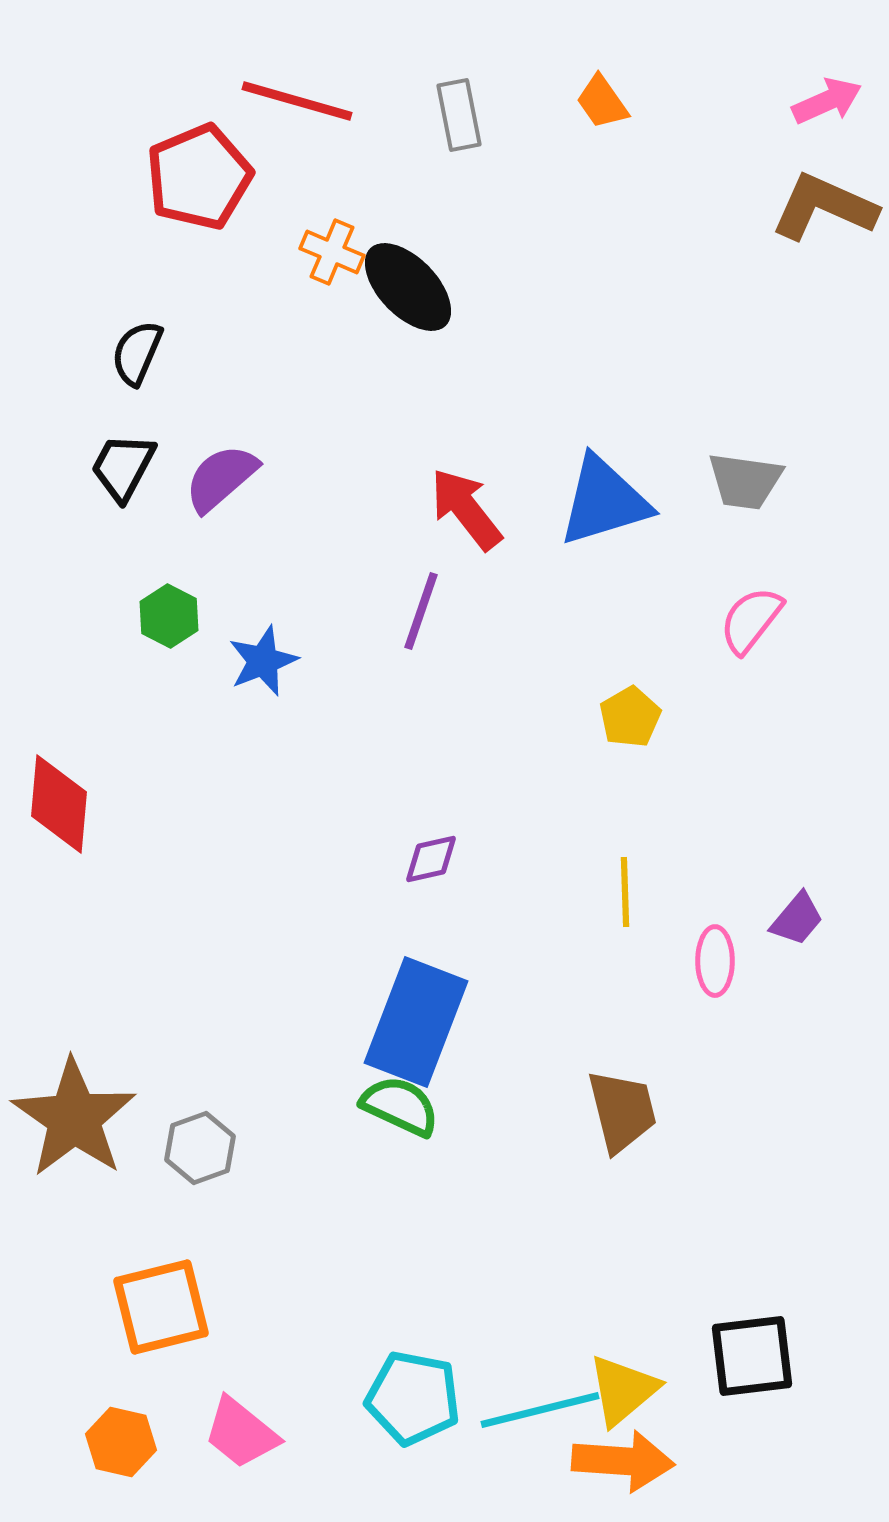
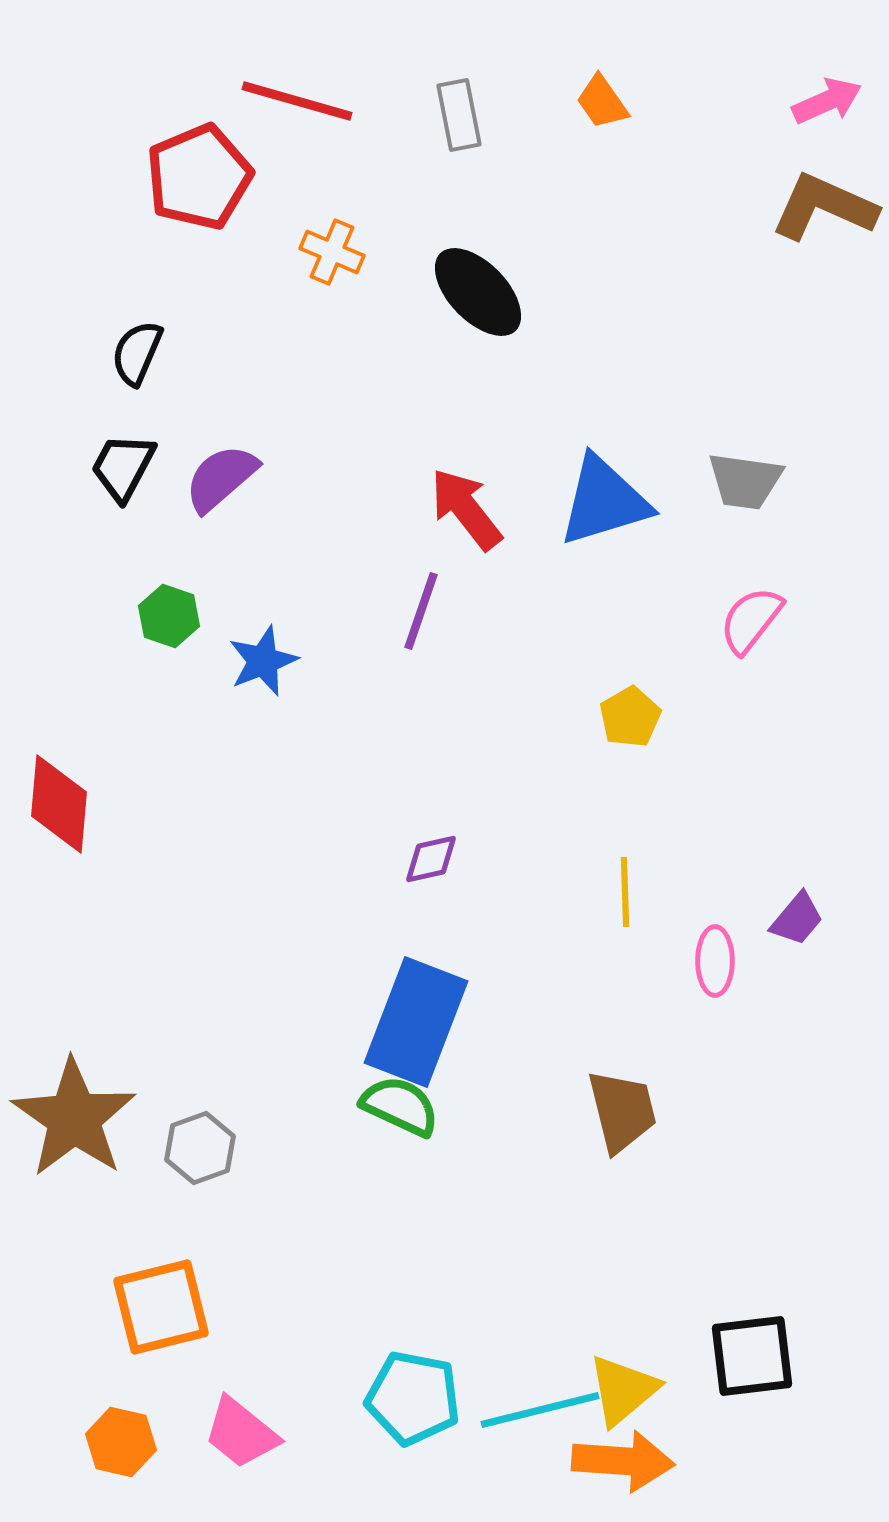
black ellipse: moved 70 px right, 5 px down
green hexagon: rotated 8 degrees counterclockwise
